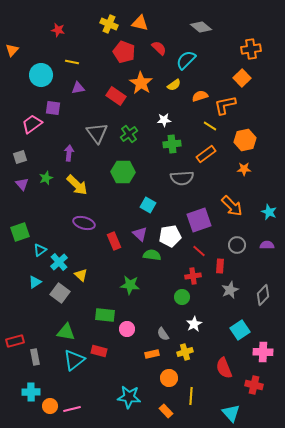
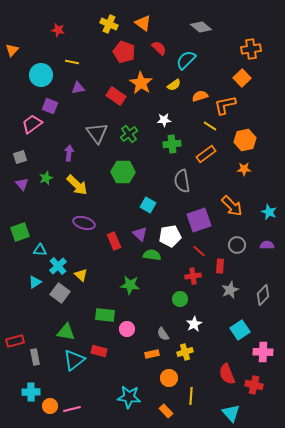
orange triangle at (140, 23): moved 3 px right; rotated 24 degrees clockwise
purple square at (53, 108): moved 3 px left, 2 px up; rotated 14 degrees clockwise
gray semicircle at (182, 178): moved 3 px down; rotated 85 degrees clockwise
cyan triangle at (40, 250): rotated 40 degrees clockwise
cyan cross at (59, 262): moved 1 px left, 4 px down
green circle at (182, 297): moved 2 px left, 2 px down
red semicircle at (224, 368): moved 3 px right, 6 px down
